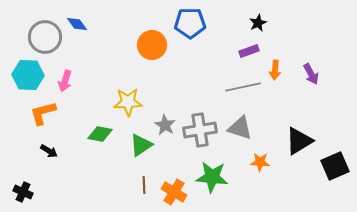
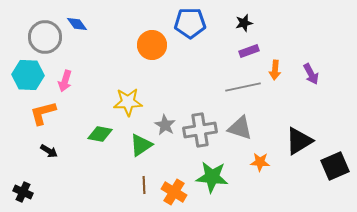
black star: moved 14 px left; rotated 12 degrees clockwise
